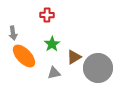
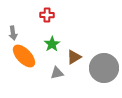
gray circle: moved 6 px right
gray triangle: moved 3 px right
